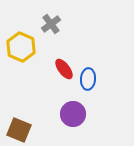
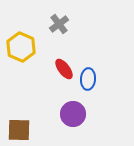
gray cross: moved 8 px right
brown square: rotated 20 degrees counterclockwise
